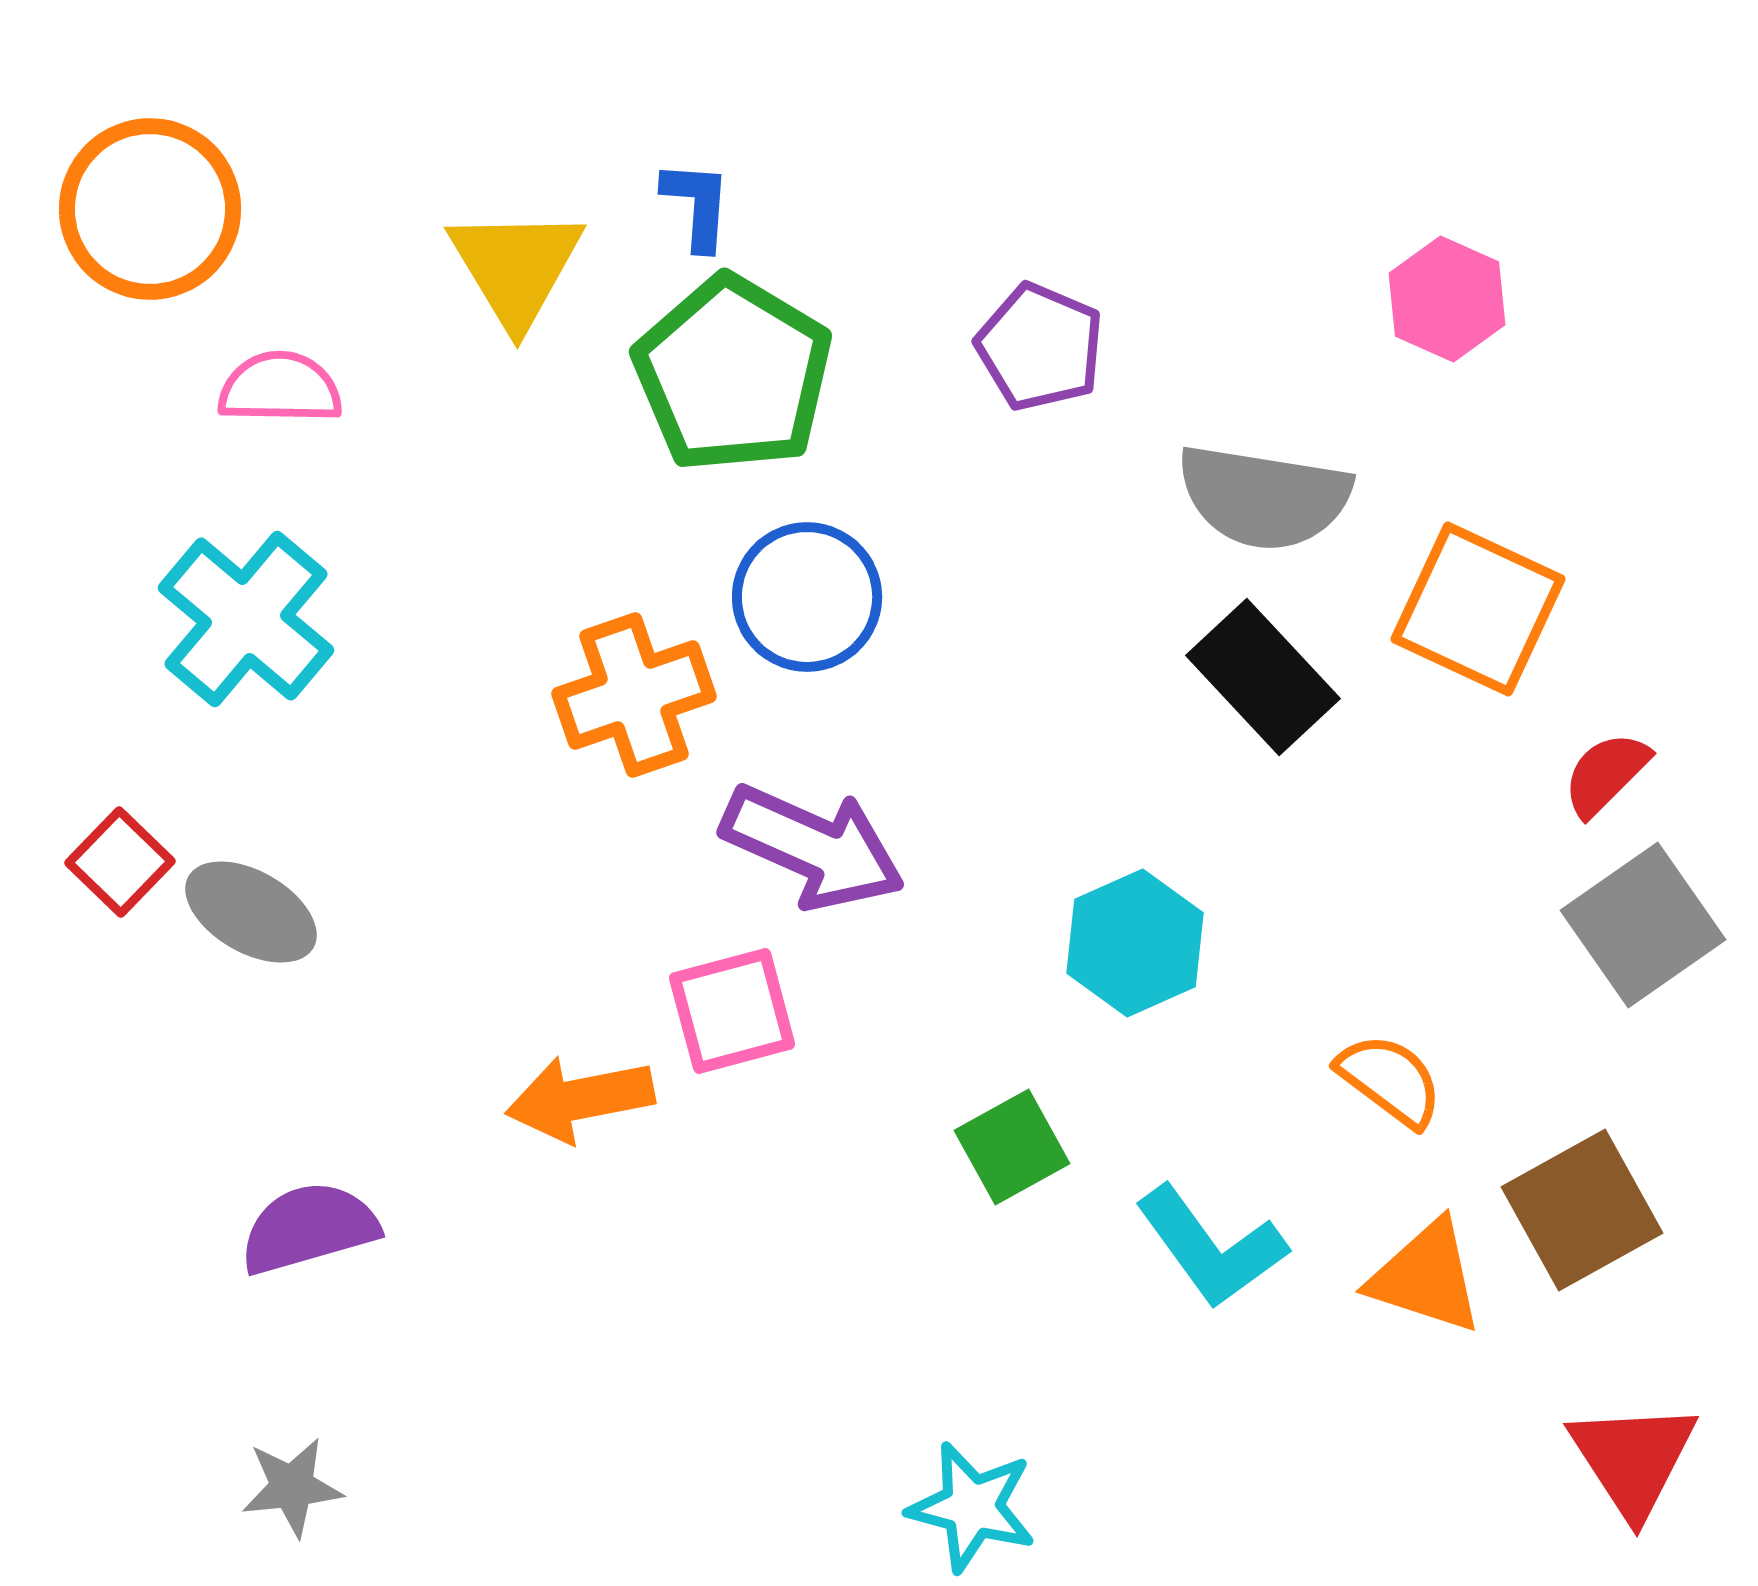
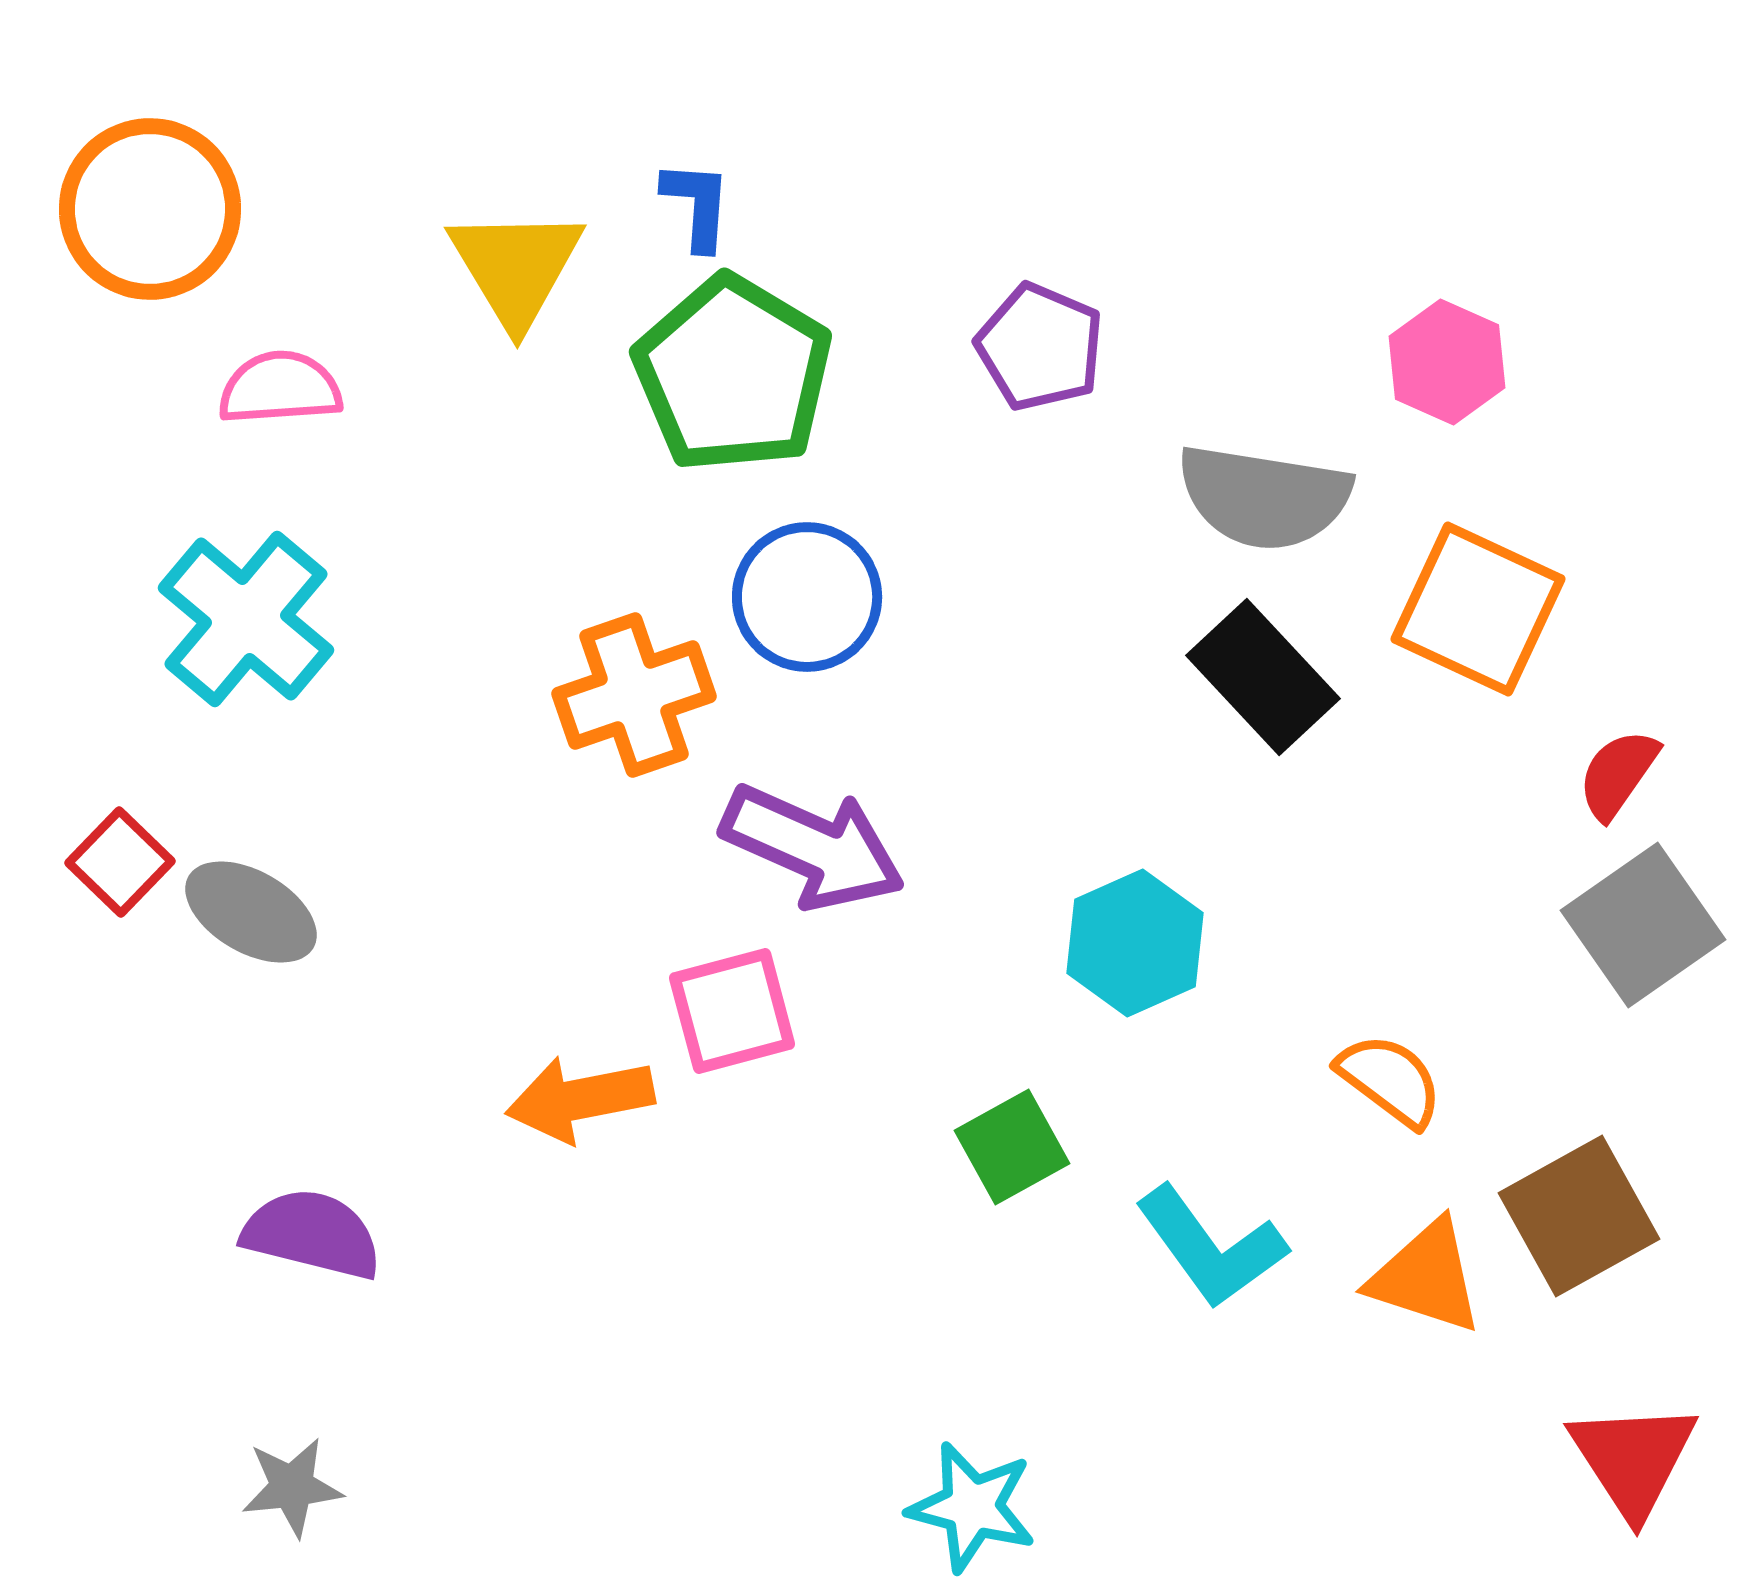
pink hexagon: moved 63 px down
pink semicircle: rotated 5 degrees counterclockwise
red semicircle: moved 12 px right; rotated 10 degrees counterclockwise
brown square: moved 3 px left, 6 px down
purple semicircle: moved 3 px right, 6 px down; rotated 30 degrees clockwise
